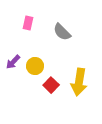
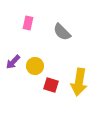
red square: rotated 28 degrees counterclockwise
